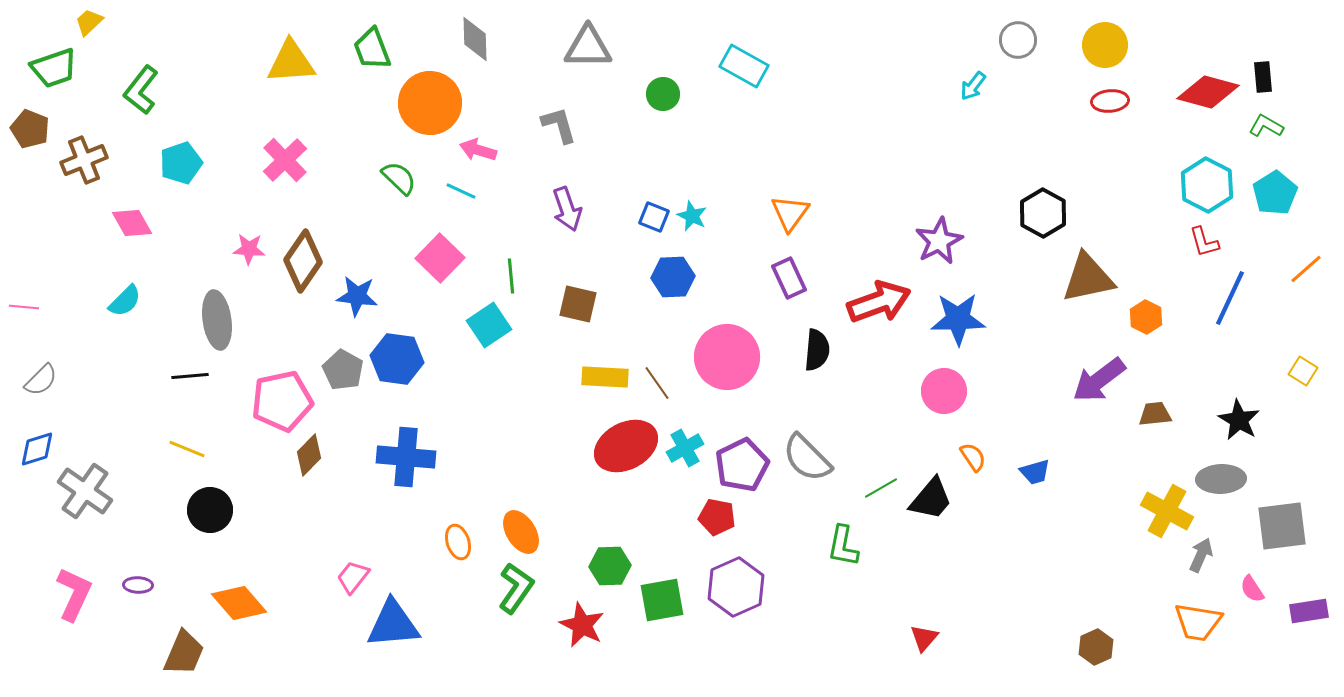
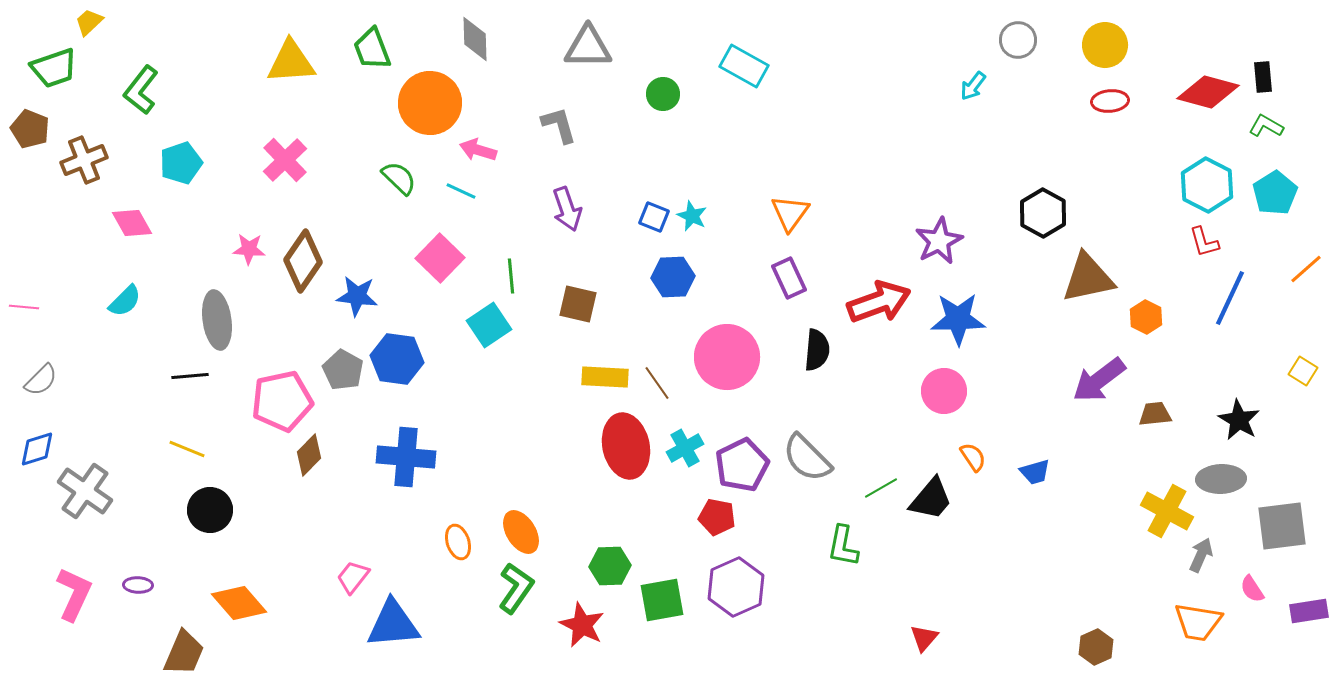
red ellipse at (626, 446): rotated 74 degrees counterclockwise
